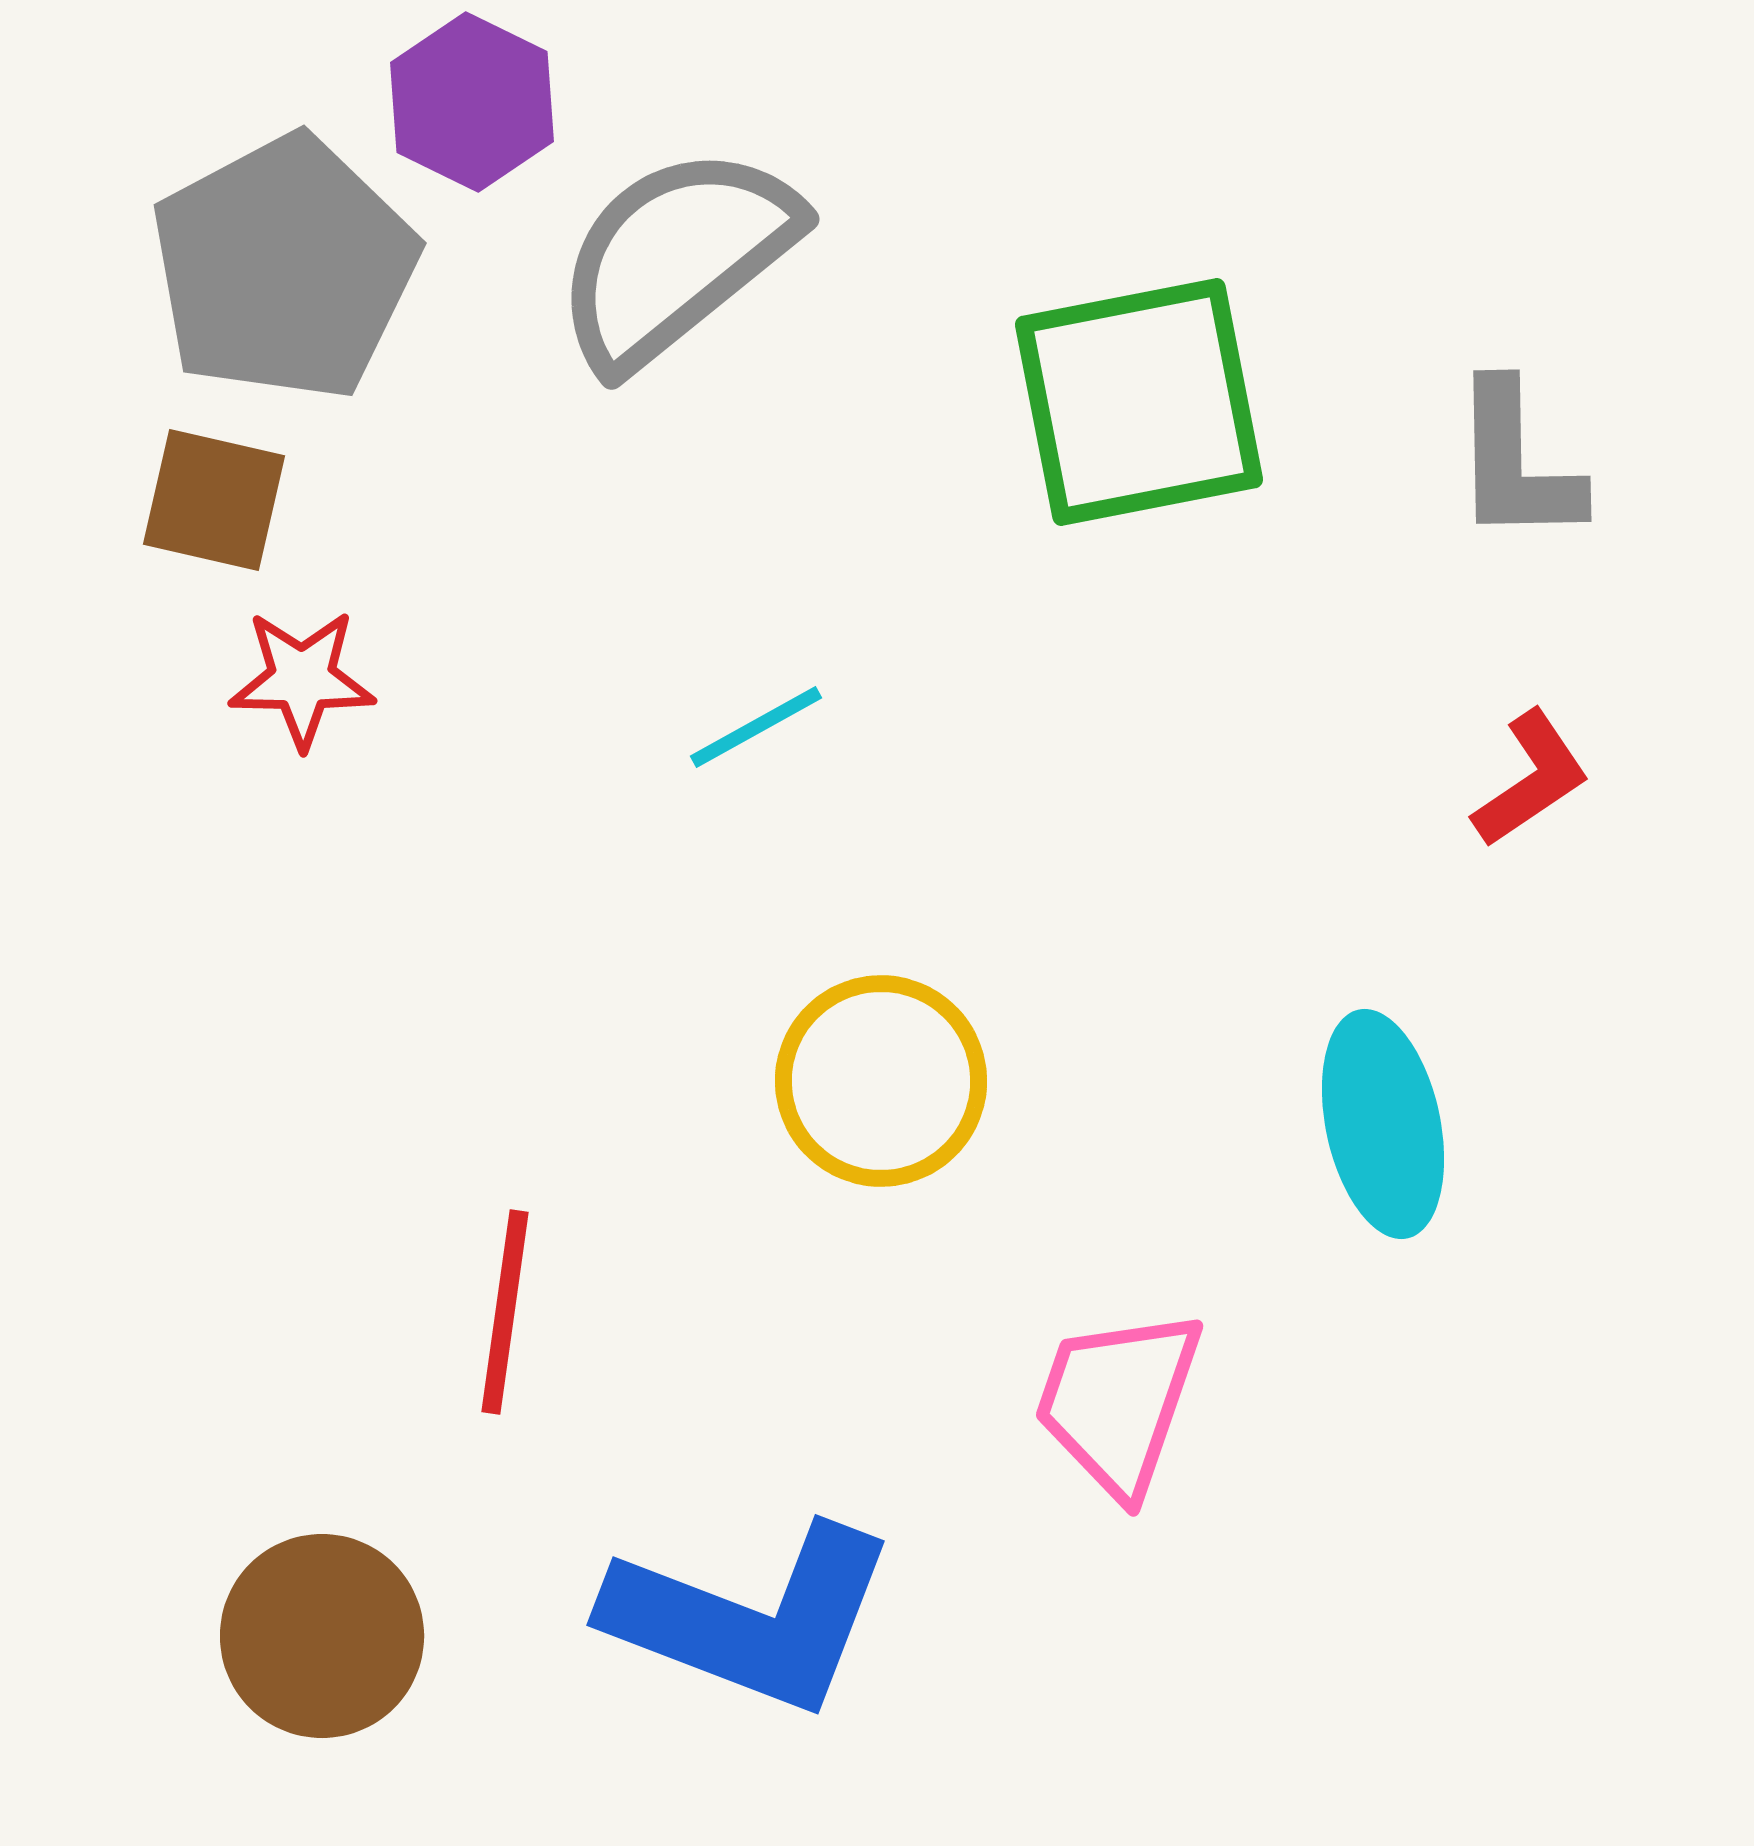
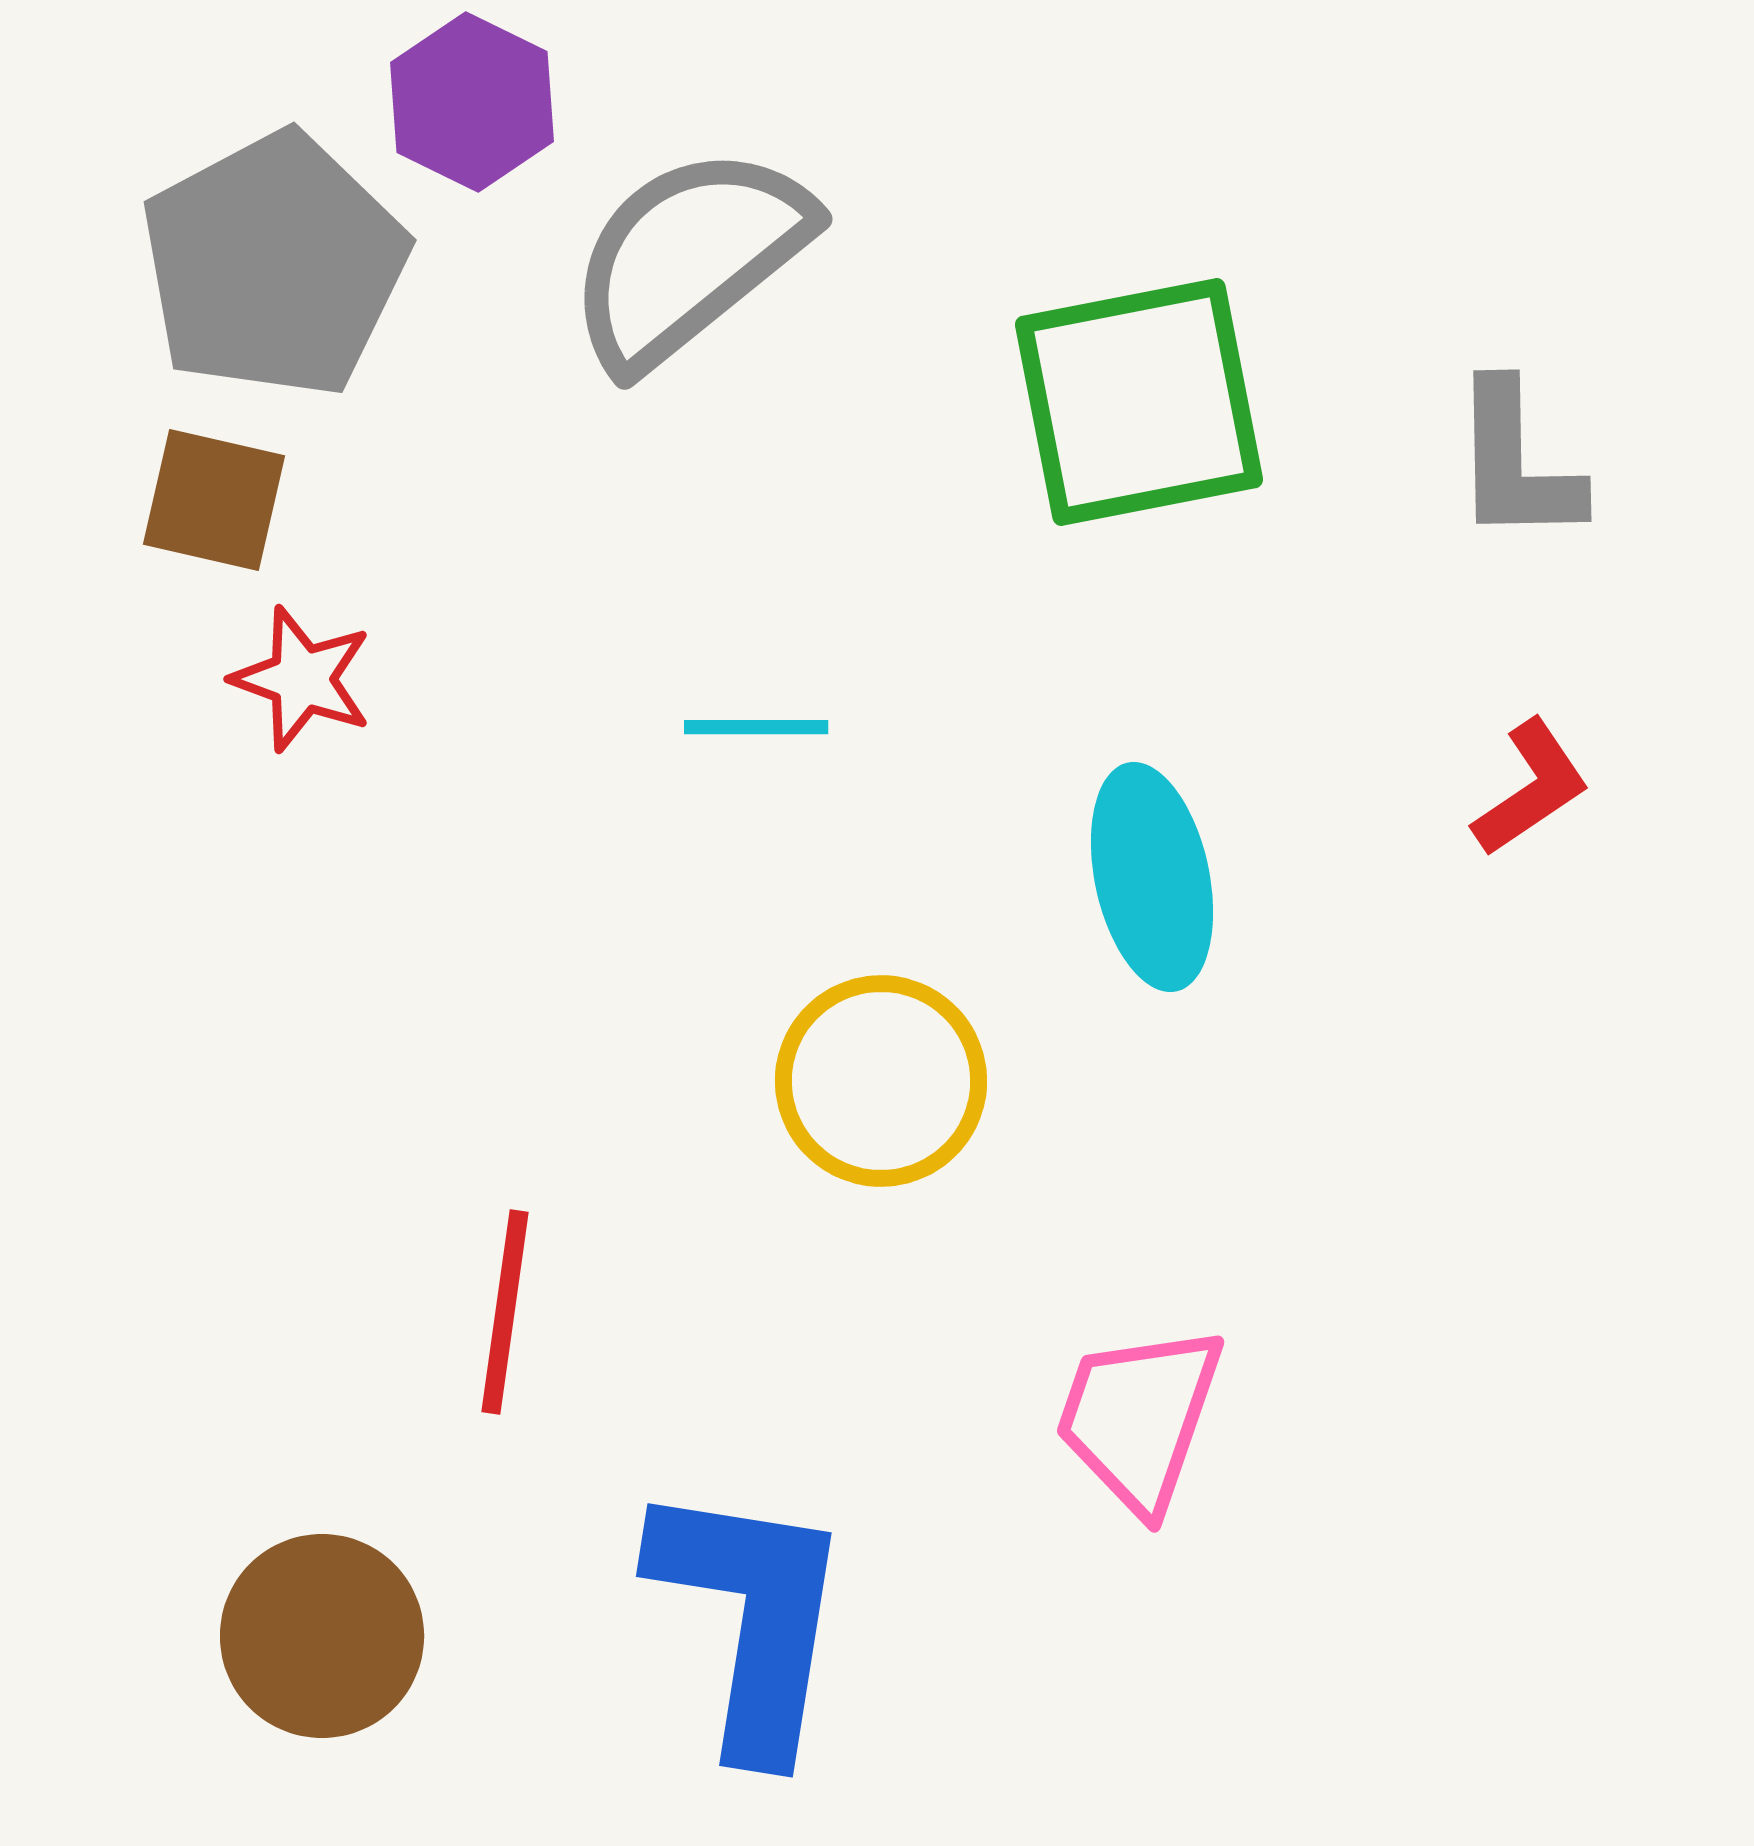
gray semicircle: moved 13 px right
gray pentagon: moved 10 px left, 3 px up
red star: rotated 19 degrees clockwise
cyan line: rotated 29 degrees clockwise
red L-shape: moved 9 px down
cyan ellipse: moved 231 px left, 247 px up
pink trapezoid: moved 21 px right, 16 px down
blue L-shape: rotated 102 degrees counterclockwise
